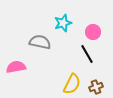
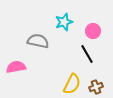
cyan star: moved 1 px right, 1 px up
pink circle: moved 1 px up
gray semicircle: moved 2 px left, 1 px up
